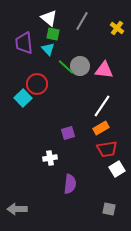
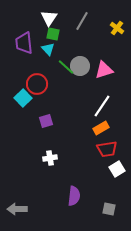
white triangle: rotated 24 degrees clockwise
pink triangle: rotated 24 degrees counterclockwise
purple square: moved 22 px left, 12 px up
purple semicircle: moved 4 px right, 12 px down
